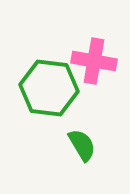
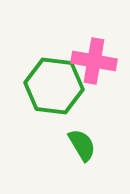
green hexagon: moved 5 px right, 2 px up
